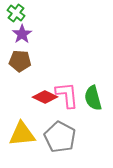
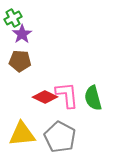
green cross: moved 3 px left, 5 px down; rotated 24 degrees clockwise
